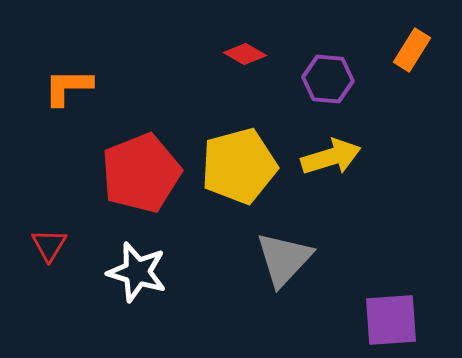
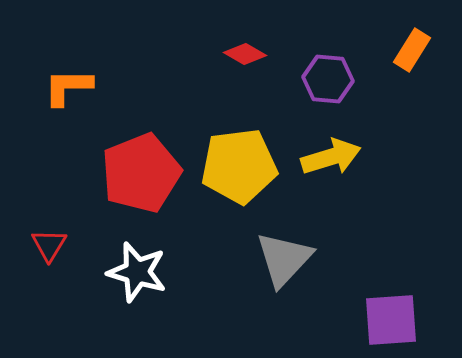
yellow pentagon: rotated 8 degrees clockwise
